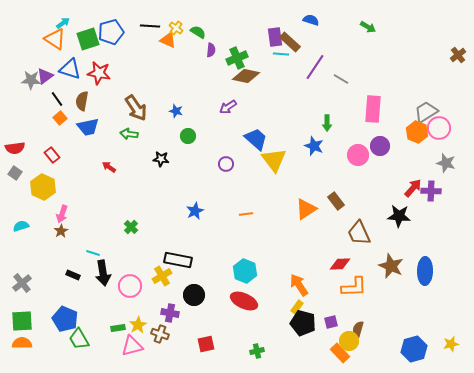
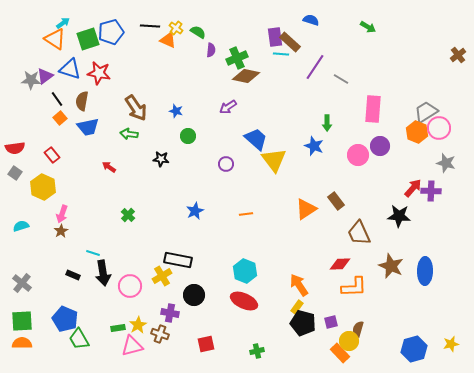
green cross at (131, 227): moved 3 px left, 12 px up
gray cross at (22, 283): rotated 12 degrees counterclockwise
